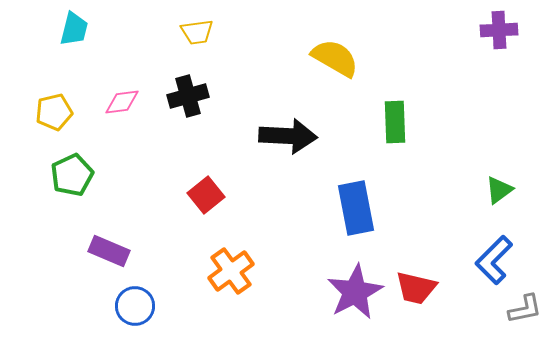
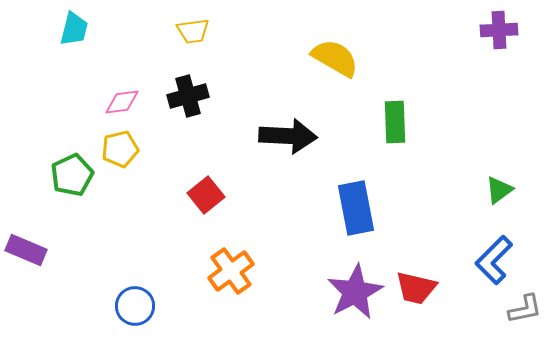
yellow trapezoid: moved 4 px left, 1 px up
yellow pentagon: moved 66 px right, 37 px down
purple rectangle: moved 83 px left, 1 px up
